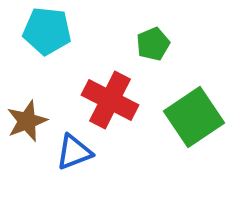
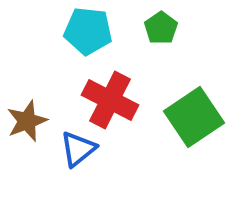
cyan pentagon: moved 41 px right
green pentagon: moved 8 px right, 16 px up; rotated 12 degrees counterclockwise
blue triangle: moved 4 px right, 3 px up; rotated 18 degrees counterclockwise
